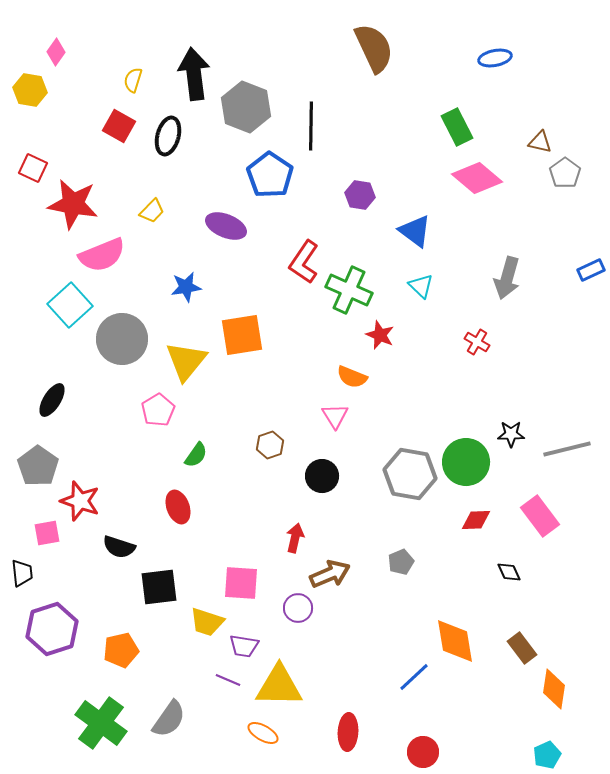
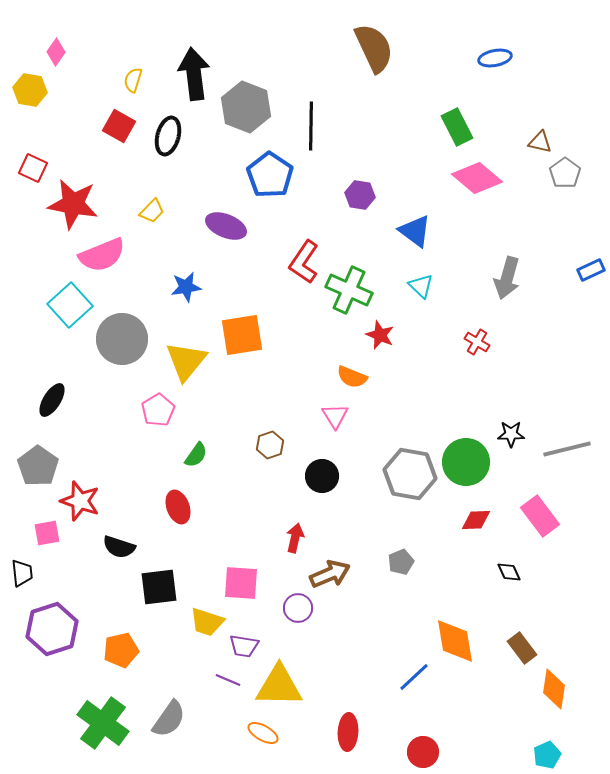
green cross at (101, 723): moved 2 px right
